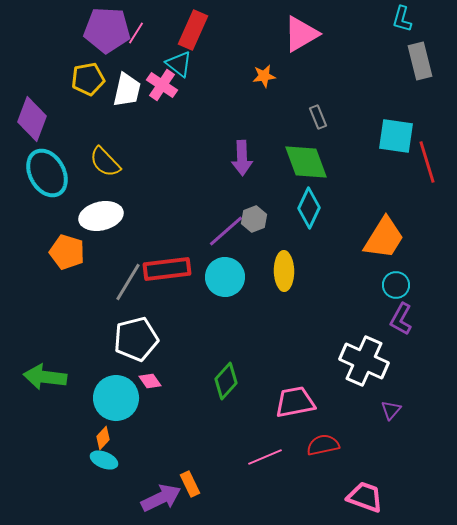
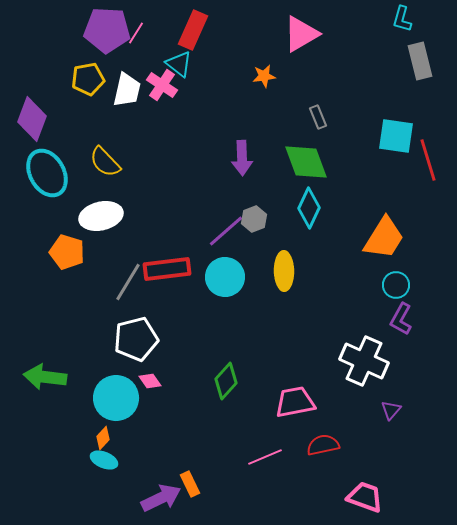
red line at (427, 162): moved 1 px right, 2 px up
